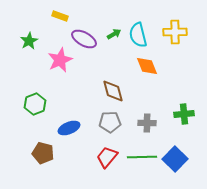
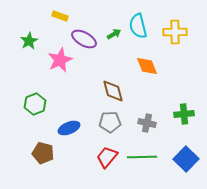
cyan semicircle: moved 9 px up
gray cross: rotated 12 degrees clockwise
blue square: moved 11 px right
